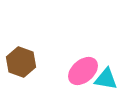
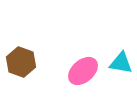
cyan triangle: moved 15 px right, 16 px up
